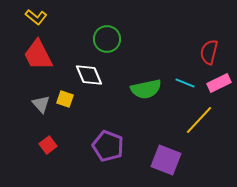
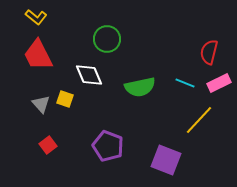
green semicircle: moved 6 px left, 2 px up
